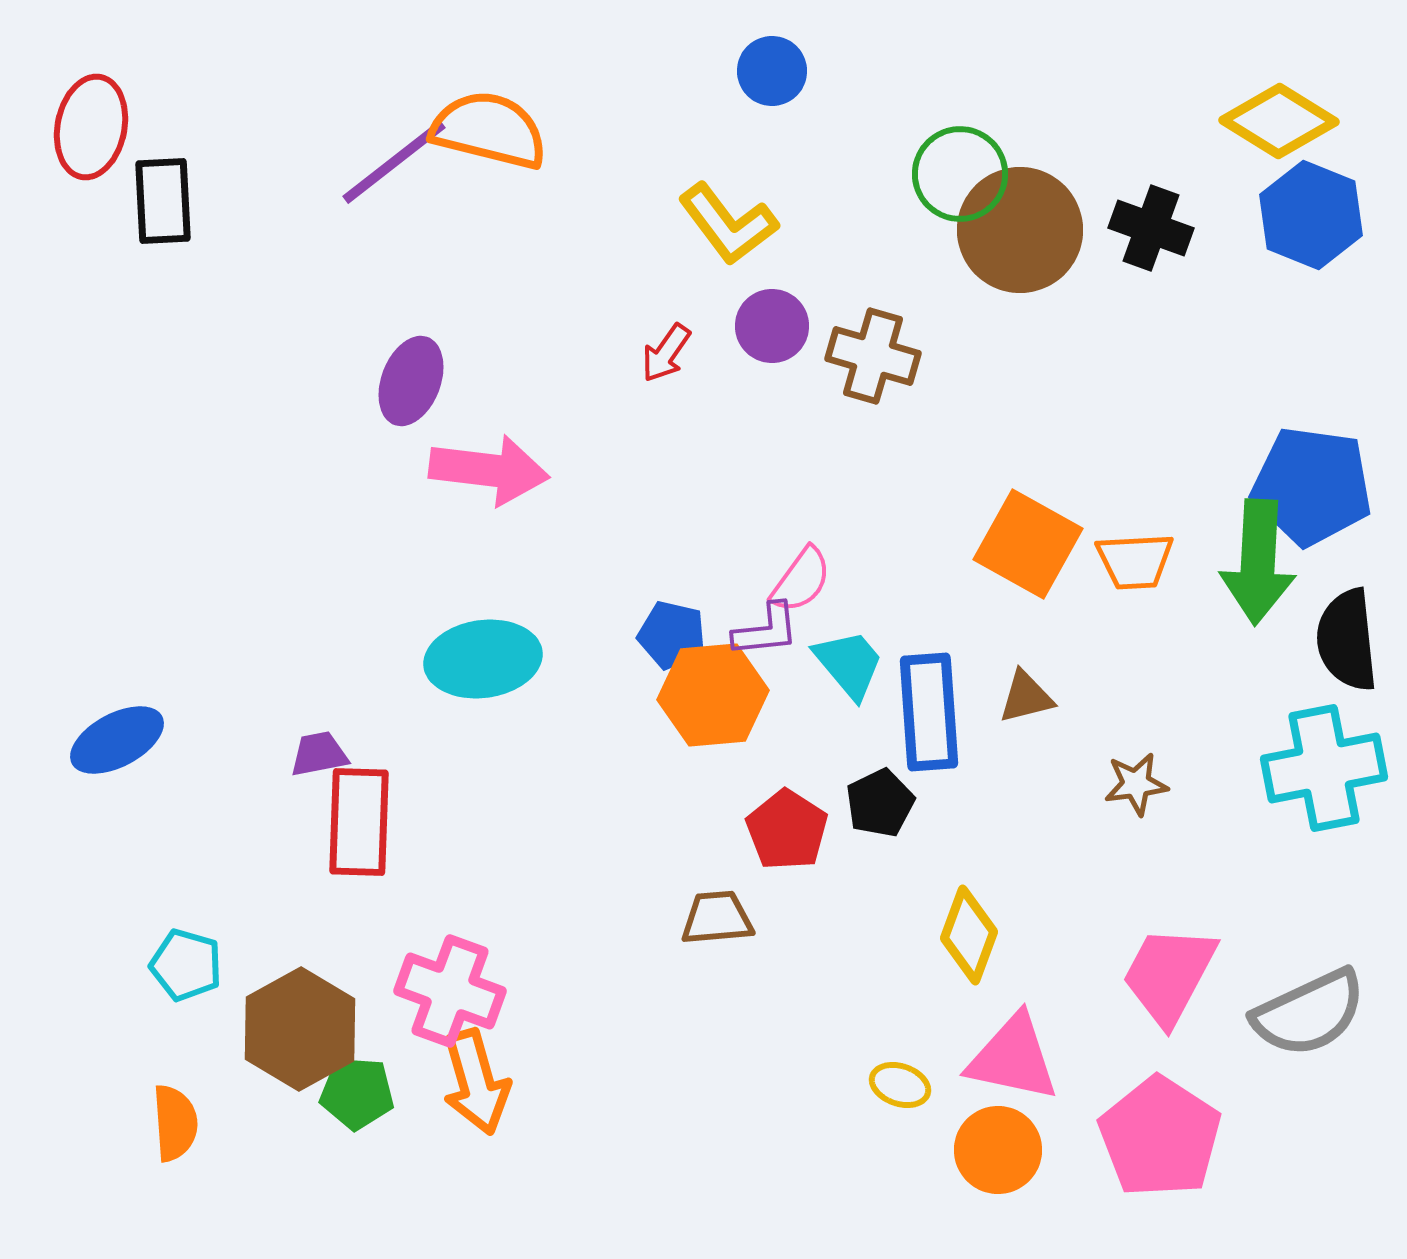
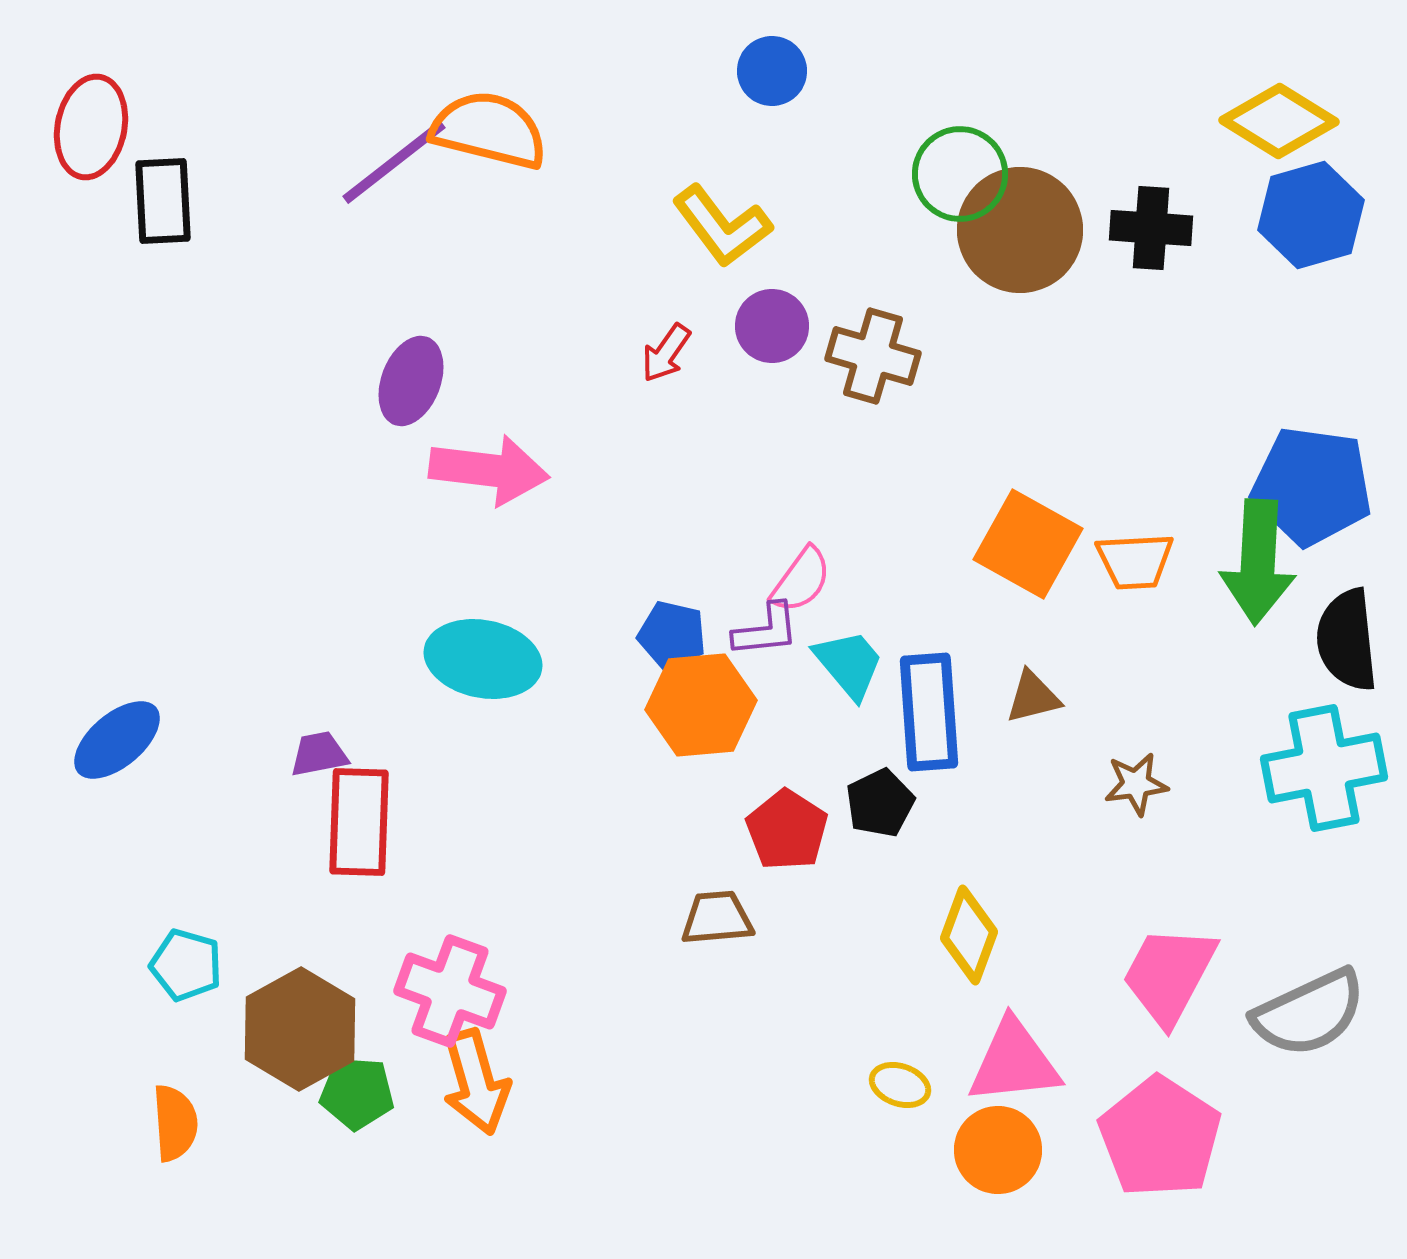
blue hexagon at (1311, 215): rotated 22 degrees clockwise
yellow L-shape at (728, 224): moved 6 px left, 2 px down
black cross at (1151, 228): rotated 16 degrees counterclockwise
cyan ellipse at (483, 659): rotated 19 degrees clockwise
orange hexagon at (713, 695): moved 12 px left, 10 px down
brown triangle at (1026, 697): moved 7 px right
blue ellipse at (117, 740): rotated 12 degrees counterclockwise
pink triangle at (1013, 1058): moved 1 px right, 4 px down; rotated 18 degrees counterclockwise
